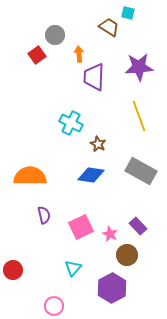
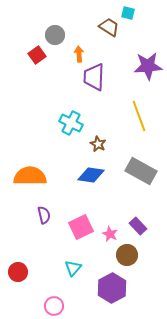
purple star: moved 9 px right, 1 px up
red circle: moved 5 px right, 2 px down
